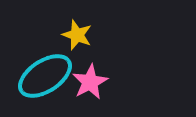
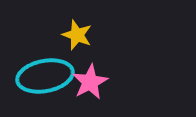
cyan ellipse: rotated 22 degrees clockwise
